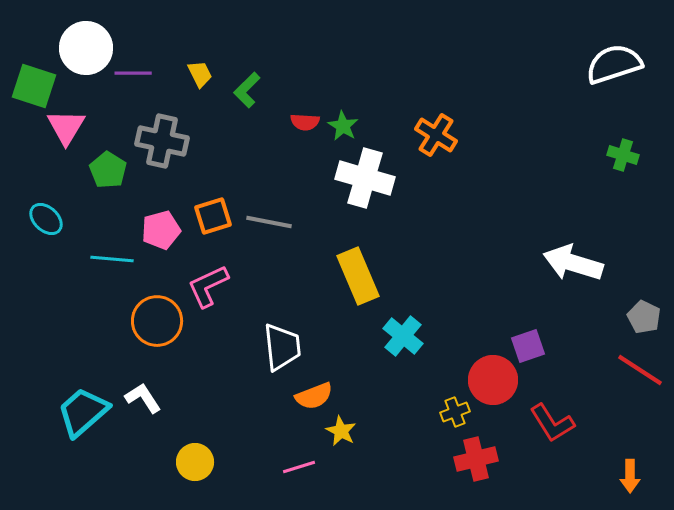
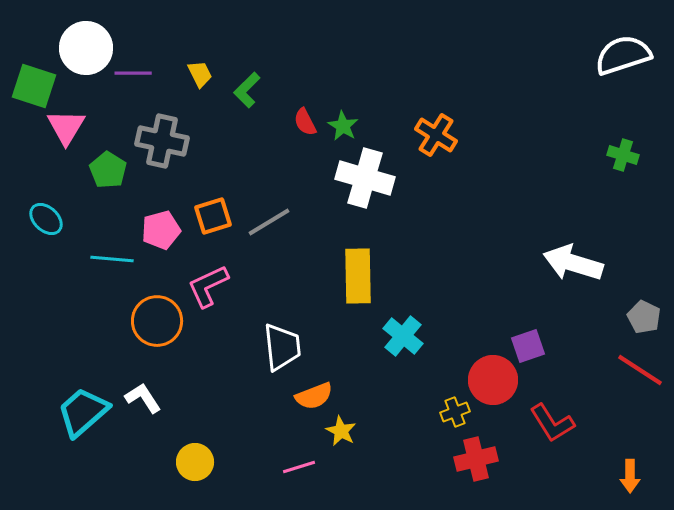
white semicircle: moved 9 px right, 9 px up
red semicircle: rotated 60 degrees clockwise
gray line: rotated 42 degrees counterclockwise
yellow rectangle: rotated 22 degrees clockwise
